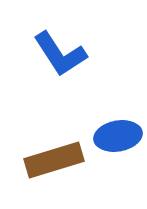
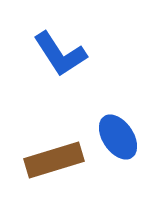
blue ellipse: moved 1 px down; rotated 66 degrees clockwise
